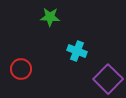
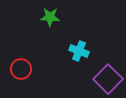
cyan cross: moved 2 px right
